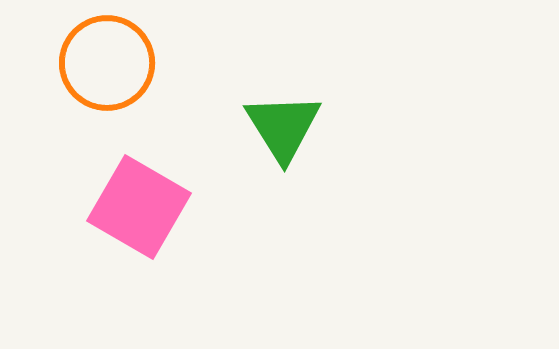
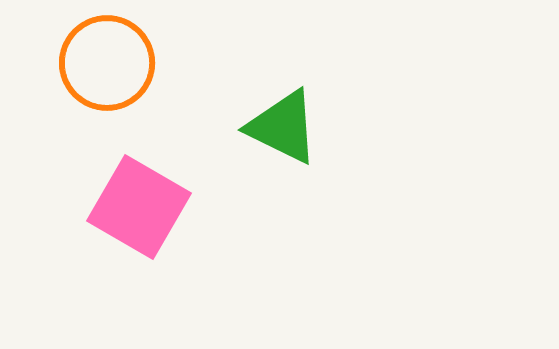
green triangle: rotated 32 degrees counterclockwise
